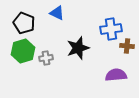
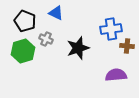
blue triangle: moved 1 px left
black pentagon: moved 1 px right, 2 px up
gray cross: moved 19 px up; rotated 32 degrees clockwise
